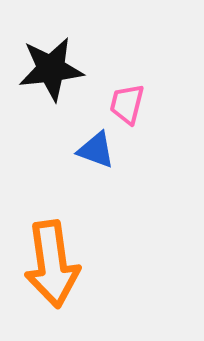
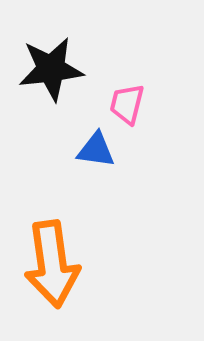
blue triangle: rotated 12 degrees counterclockwise
